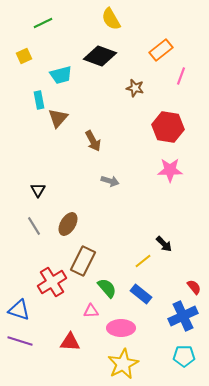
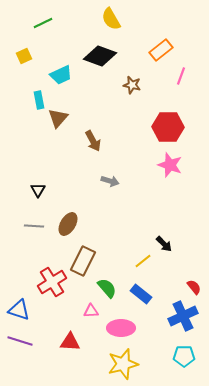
cyan trapezoid: rotated 10 degrees counterclockwise
brown star: moved 3 px left, 3 px up
red hexagon: rotated 8 degrees counterclockwise
pink star: moved 5 px up; rotated 20 degrees clockwise
gray line: rotated 54 degrees counterclockwise
yellow star: rotated 12 degrees clockwise
